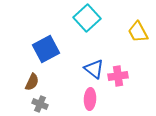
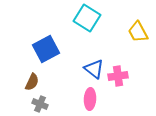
cyan square: rotated 16 degrees counterclockwise
